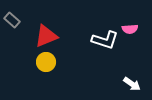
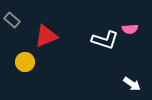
yellow circle: moved 21 px left
